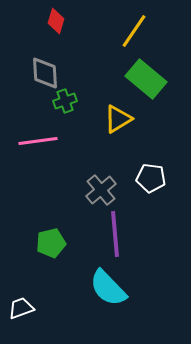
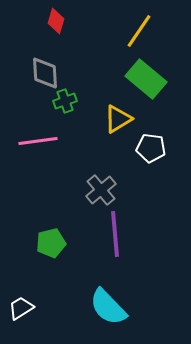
yellow line: moved 5 px right
white pentagon: moved 30 px up
cyan semicircle: moved 19 px down
white trapezoid: rotated 12 degrees counterclockwise
